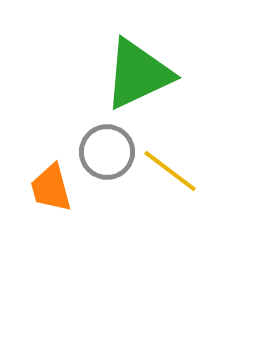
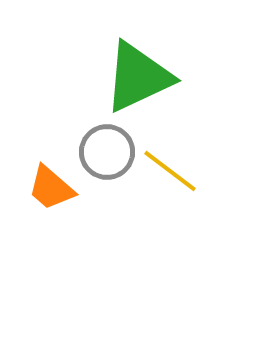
green triangle: moved 3 px down
orange trapezoid: rotated 34 degrees counterclockwise
